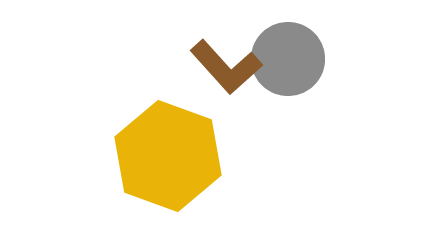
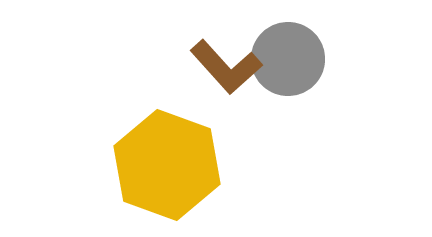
yellow hexagon: moved 1 px left, 9 px down
